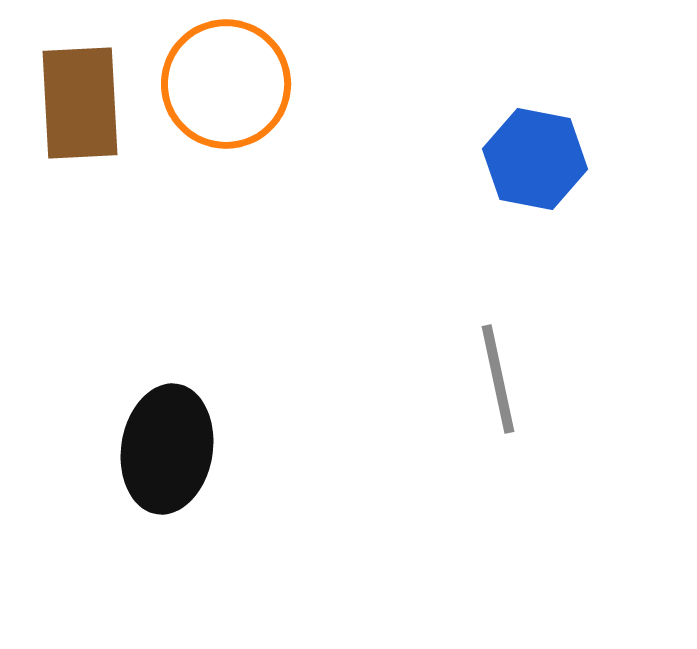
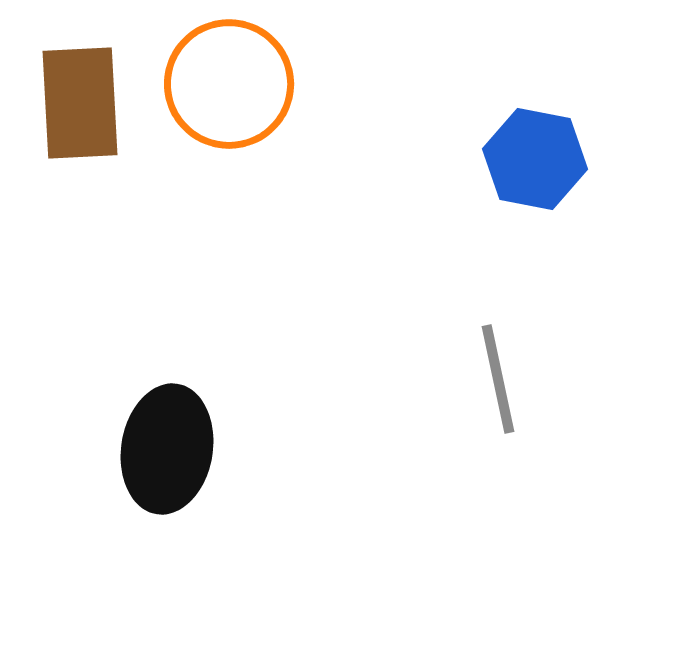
orange circle: moved 3 px right
